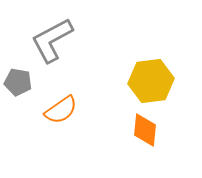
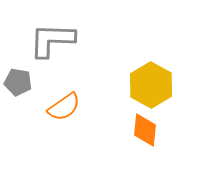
gray L-shape: rotated 30 degrees clockwise
yellow hexagon: moved 4 px down; rotated 24 degrees counterclockwise
orange semicircle: moved 3 px right, 3 px up
